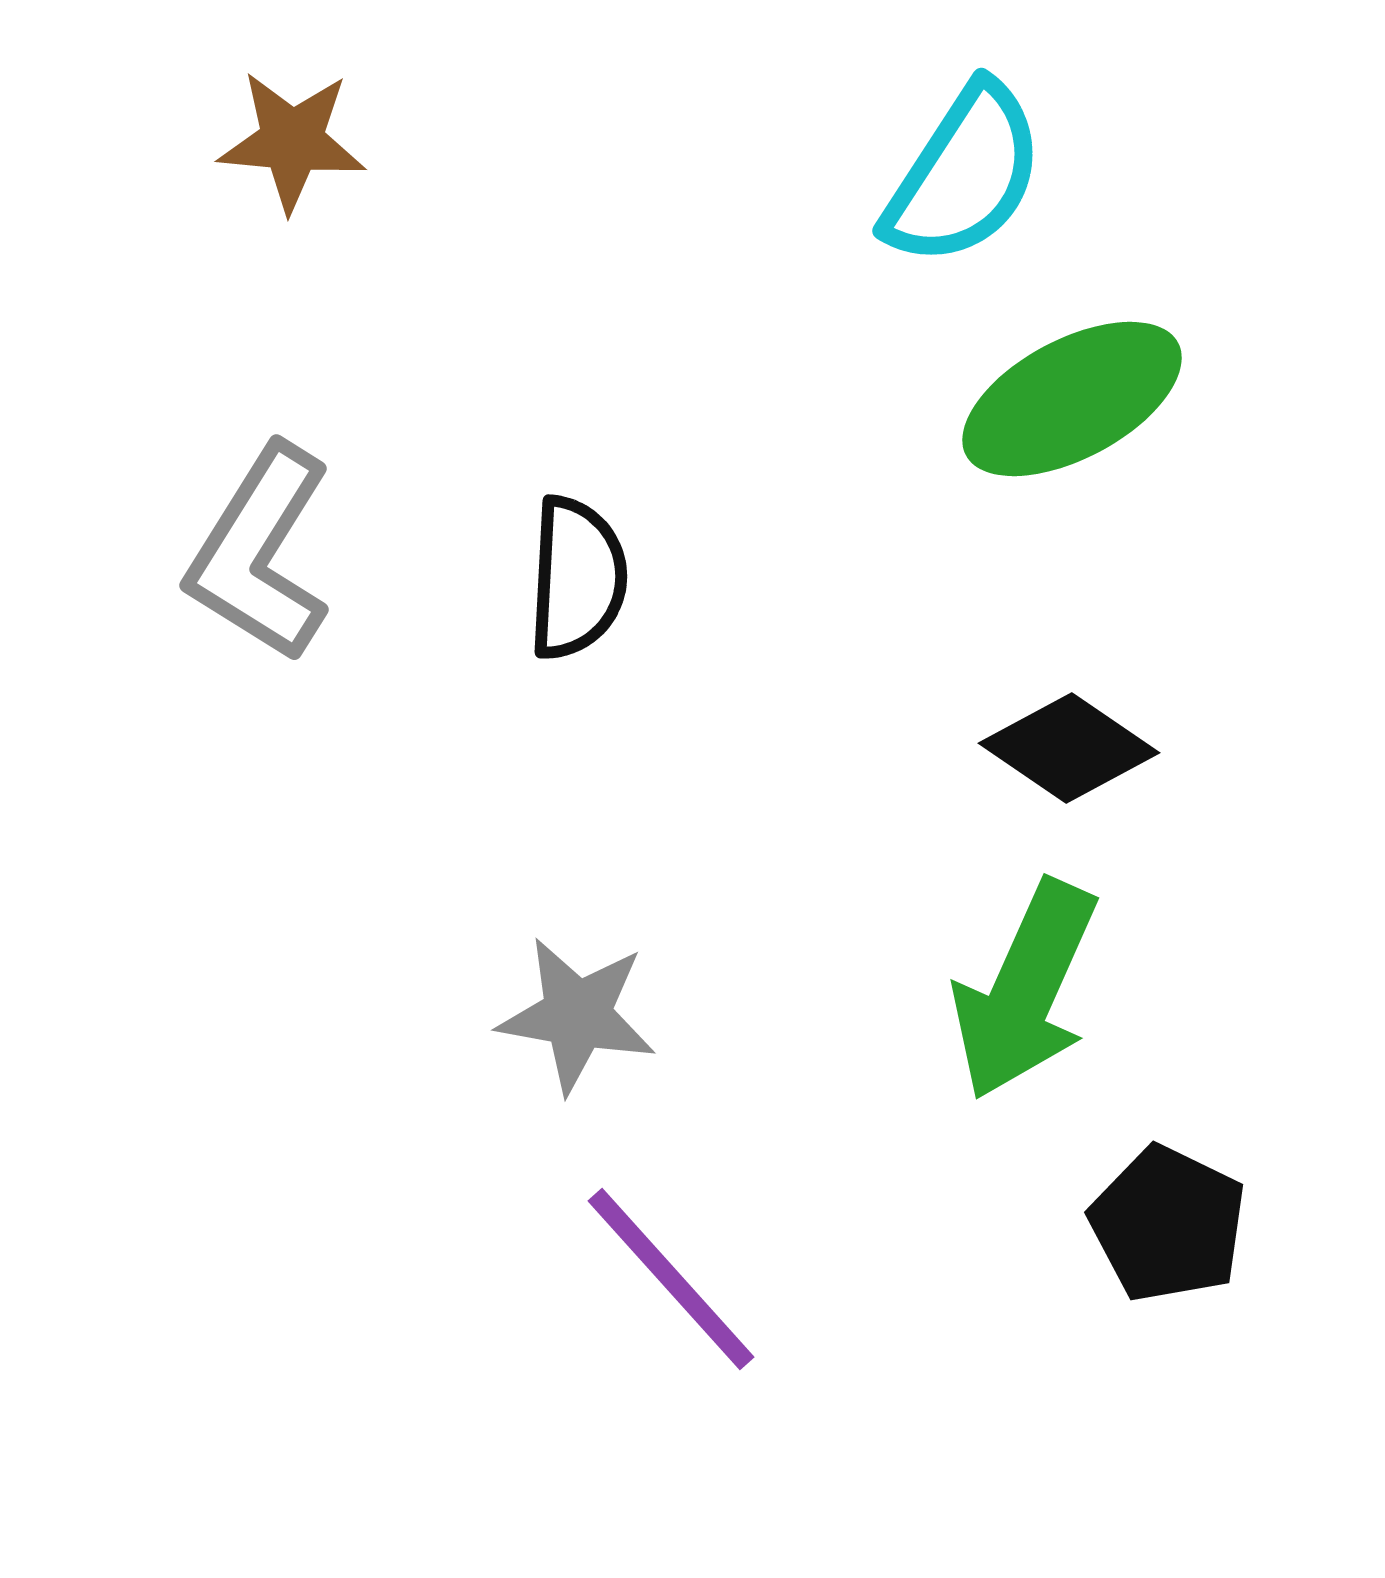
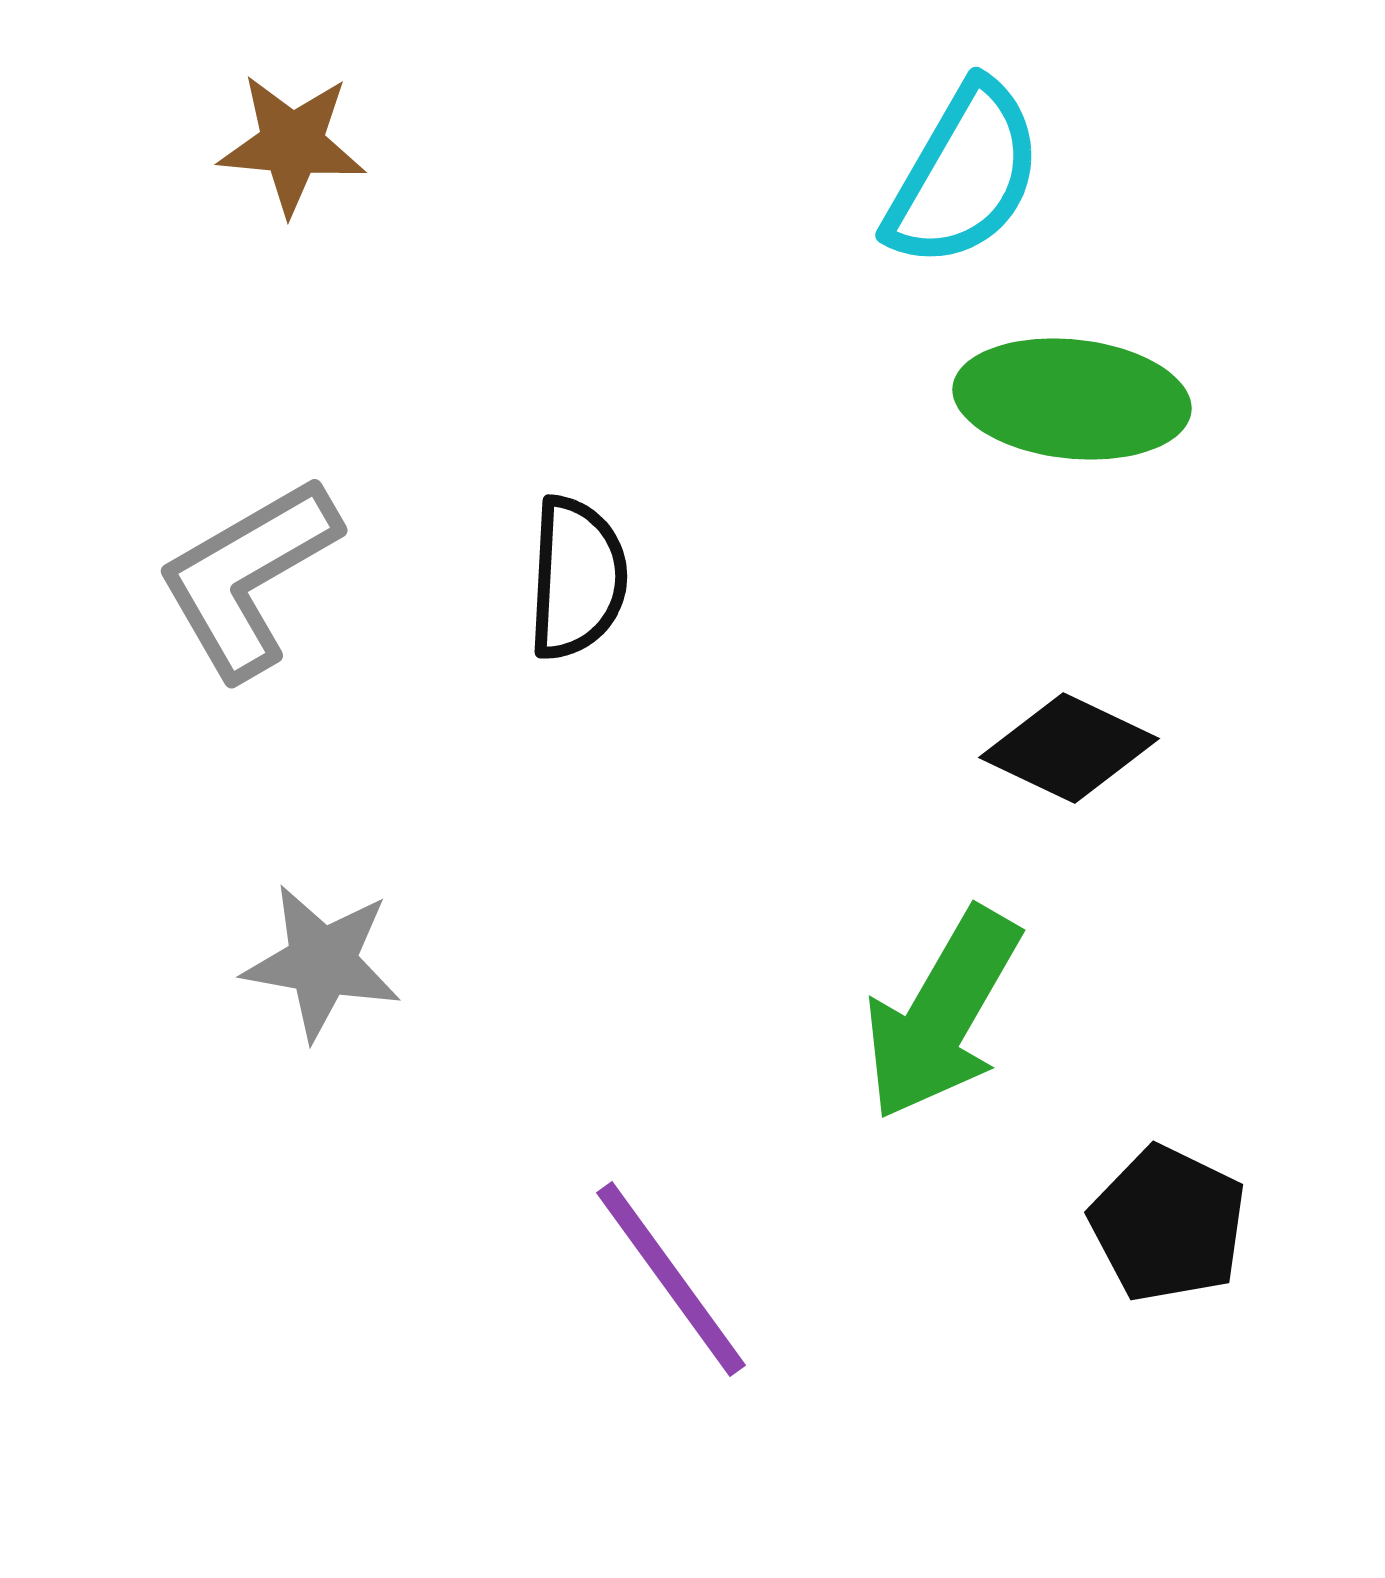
brown star: moved 3 px down
cyan semicircle: rotated 3 degrees counterclockwise
green ellipse: rotated 34 degrees clockwise
gray L-shape: moved 12 px left, 24 px down; rotated 28 degrees clockwise
black diamond: rotated 9 degrees counterclockwise
green arrow: moved 83 px left, 24 px down; rotated 6 degrees clockwise
gray star: moved 255 px left, 53 px up
purple line: rotated 6 degrees clockwise
